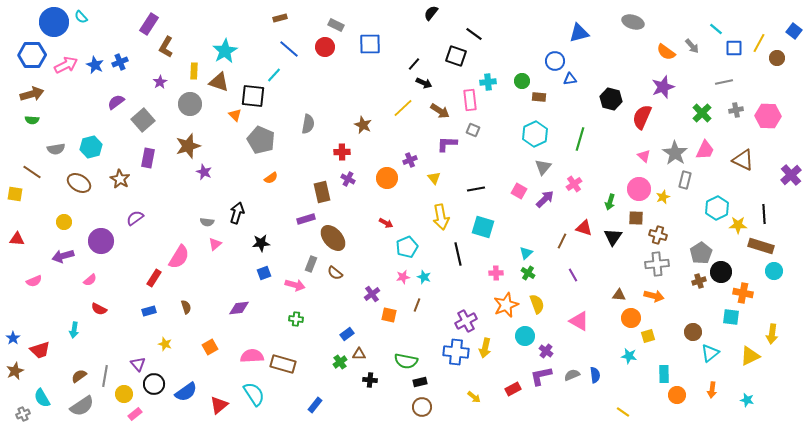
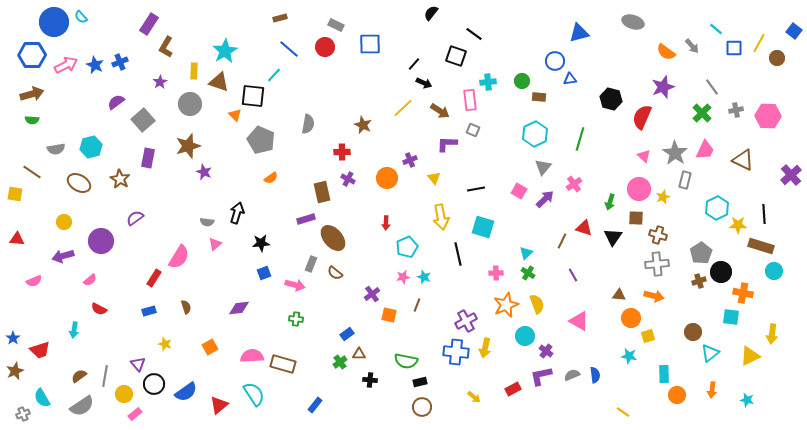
gray line at (724, 82): moved 12 px left, 5 px down; rotated 66 degrees clockwise
red arrow at (386, 223): rotated 64 degrees clockwise
